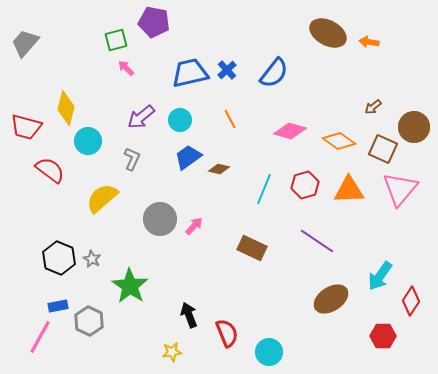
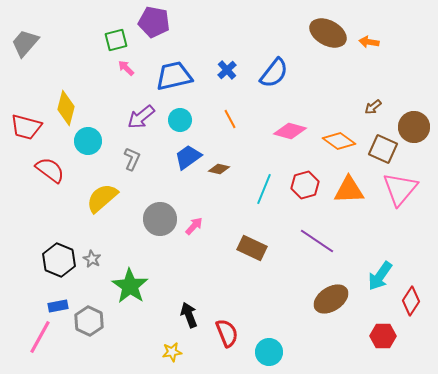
blue trapezoid at (190, 73): moved 16 px left, 3 px down
black hexagon at (59, 258): moved 2 px down
